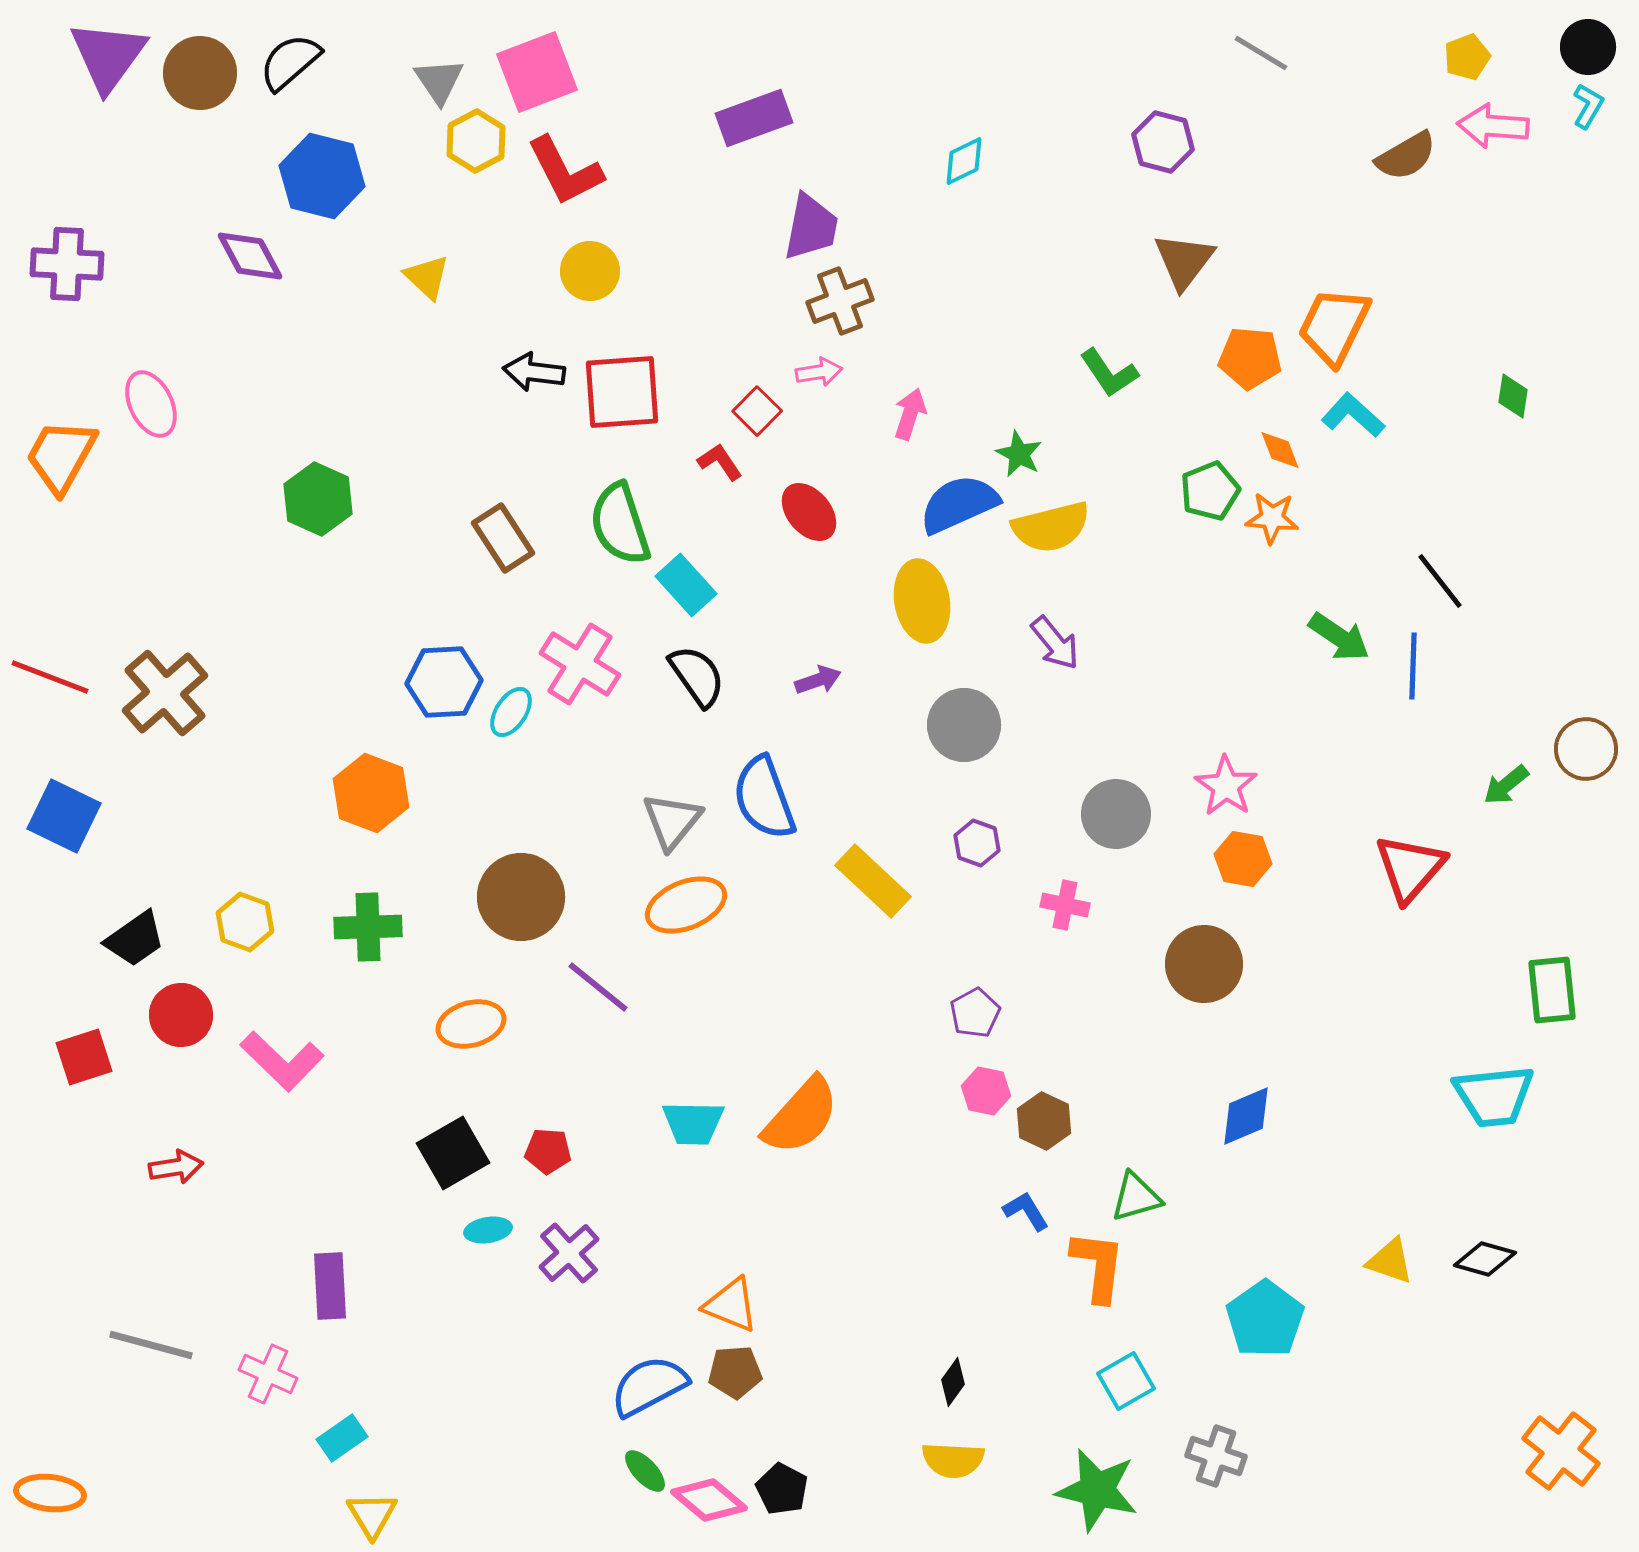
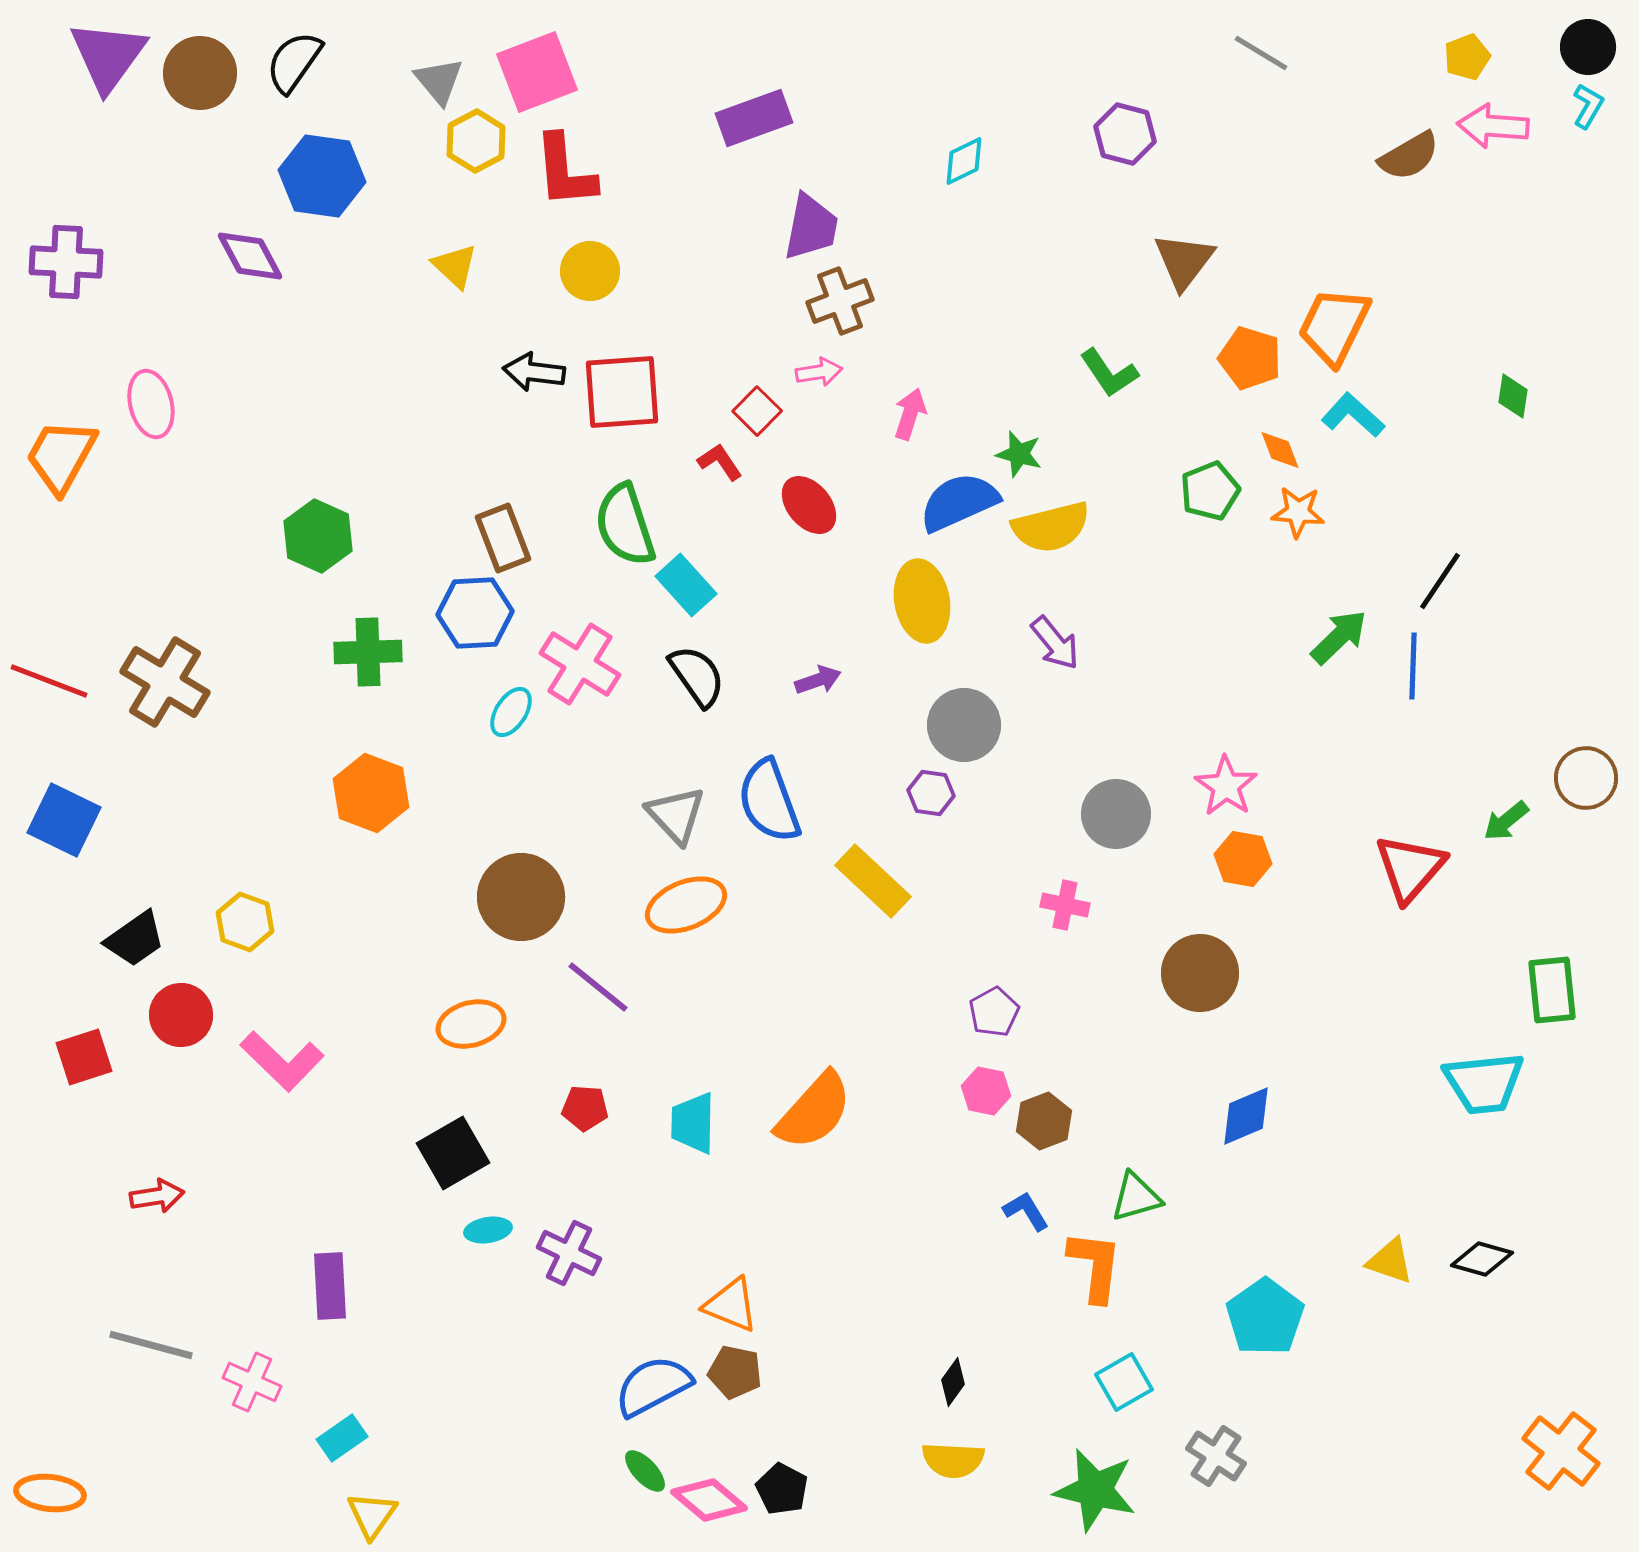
black semicircle at (290, 62): moved 4 px right; rotated 14 degrees counterclockwise
gray triangle at (439, 81): rotated 6 degrees counterclockwise
purple hexagon at (1163, 142): moved 38 px left, 8 px up
brown semicircle at (1406, 156): moved 3 px right
red L-shape at (565, 171): rotated 22 degrees clockwise
blue hexagon at (322, 176): rotated 6 degrees counterclockwise
purple cross at (67, 264): moved 1 px left, 2 px up
yellow triangle at (427, 277): moved 28 px right, 11 px up
orange pentagon at (1250, 358): rotated 12 degrees clockwise
pink ellipse at (151, 404): rotated 12 degrees clockwise
green star at (1019, 454): rotated 12 degrees counterclockwise
green hexagon at (318, 499): moved 37 px down
blue semicircle at (959, 504): moved 2 px up
red ellipse at (809, 512): moved 7 px up
orange star at (1272, 518): moved 26 px right, 6 px up
green semicircle at (620, 524): moved 5 px right, 1 px down
brown rectangle at (503, 538): rotated 12 degrees clockwise
black line at (1440, 581): rotated 72 degrees clockwise
green arrow at (1339, 637): rotated 78 degrees counterclockwise
red line at (50, 677): moved 1 px left, 4 px down
blue hexagon at (444, 682): moved 31 px right, 69 px up
brown cross at (165, 693): moved 11 px up; rotated 18 degrees counterclockwise
brown circle at (1586, 749): moved 29 px down
green arrow at (1506, 785): moved 36 px down
blue semicircle at (764, 798): moved 5 px right, 3 px down
blue square at (64, 816): moved 4 px down
gray triangle at (672, 821): moved 4 px right, 6 px up; rotated 22 degrees counterclockwise
purple hexagon at (977, 843): moved 46 px left, 50 px up; rotated 12 degrees counterclockwise
green cross at (368, 927): moved 275 px up
brown circle at (1204, 964): moved 4 px left, 9 px down
purple pentagon at (975, 1013): moved 19 px right, 1 px up
cyan trapezoid at (1494, 1096): moved 10 px left, 13 px up
orange semicircle at (801, 1116): moved 13 px right, 5 px up
brown hexagon at (1044, 1121): rotated 14 degrees clockwise
cyan trapezoid at (693, 1123): rotated 90 degrees clockwise
red pentagon at (548, 1151): moved 37 px right, 43 px up
red arrow at (176, 1167): moved 19 px left, 29 px down
purple cross at (569, 1253): rotated 22 degrees counterclockwise
black diamond at (1485, 1259): moved 3 px left
orange L-shape at (1098, 1266): moved 3 px left
cyan pentagon at (1265, 1319): moved 2 px up
brown pentagon at (735, 1372): rotated 16 degrees clockwise
pink cross at (268, 1374): moved 16 px left, 8 px down
cyan square at (1126, 1381): moved 2 px left, 1 px down
blue semicircle at (649, 1386): moved 4 px right
gray cross at (1216, 1456): rotated 14 degrees clockwise
green star at (1097, 1490): moved 2 px left
yellow triangle at (372, 1515): rotated 6 degrees clockwise
